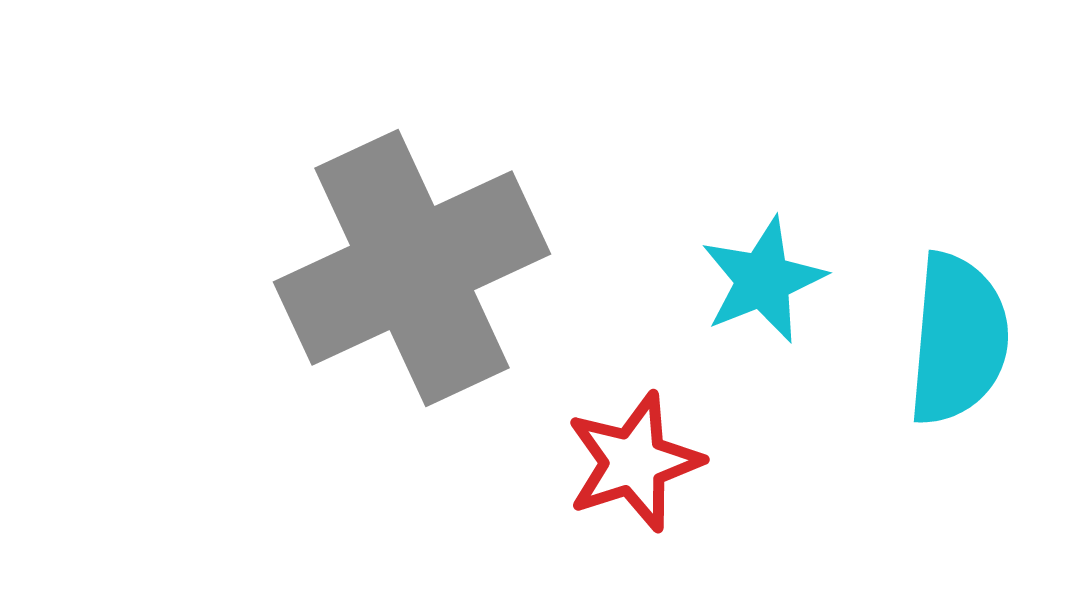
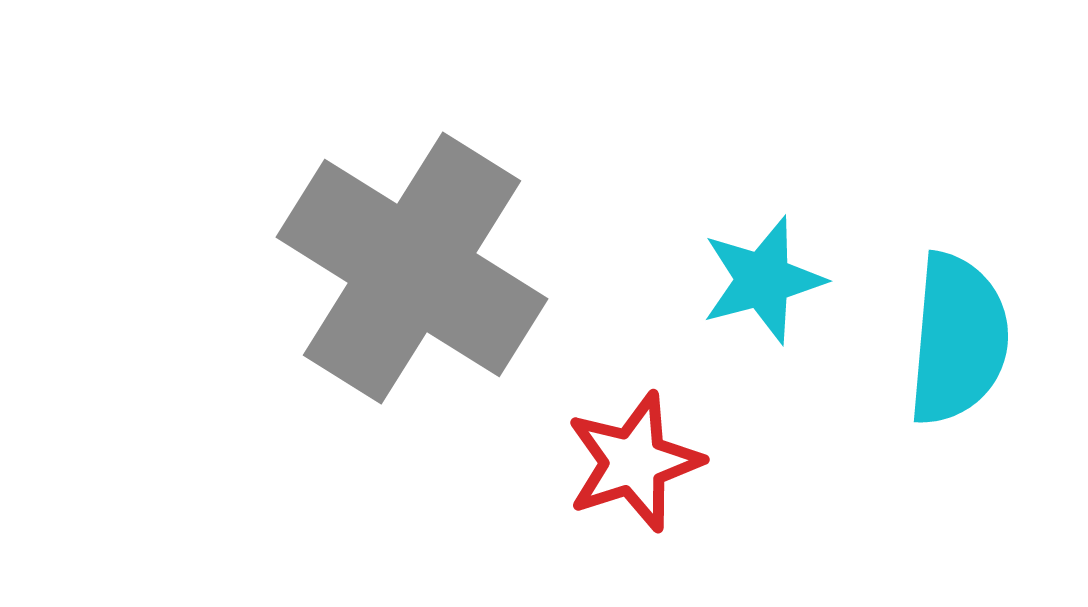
gray cross: rotated 33 degrees counterclockwise
cyan star: rotated 7 degrees clockwise
